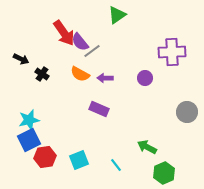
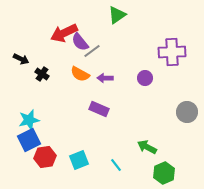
red arrow: rotated 100 degrees clockwise
